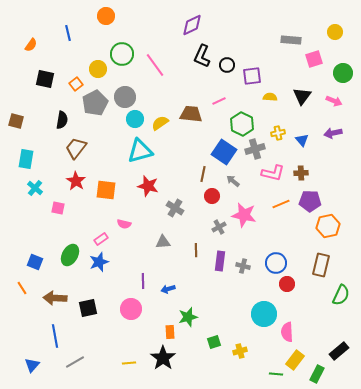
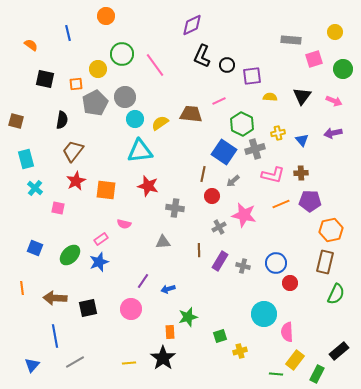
orange semicircle at (31, 45): rotated 88 degrees counterclockwise
green circle at (343, 73): moved 4 px up
orange square at (76, 84): rotated 32 degrees clockwise
brown trapezoid at (76, 148): moved 3 px left, 3 px down
cyan triangle at (140, 151): rotated 8 degrees clockwise
cyan rectangle at (26, 159): rotated 24 degrees counterclockwise
pink L-shape at (273, 173): moved 2 px down
red star at (76, 181): rotated 12 degrees clockwise
gray arrow at (233, 181): rotated 80 degrees counterclockwise
gray cross at (175, 208): rotated 24 degrees counterclockwise
orange hexagon at (328, 226): moved 3 px right, 4 px down
brown line at (196, 250): moved 3 px right
green ellipse at (70, 255): rotated 15 degrees clockwise
purple rectangle at (220, 261): rotated 24 degrees clockwise
blue square at (35, 262): moved 14 px up
brown rectangle at (321, 265): moved 4 px right, 3 px up
purple line at (143, 281): rotated 35 degrees clockwise
red circle at (287, 284): moved 3 px right, 1 px up
orange line at (22, 288): rotated 24 degrees clockwise
green semicircle at (341, 295): moved 5 px left, 1 px up
green square at (214, 342): moved 6 px right, 6 px up
